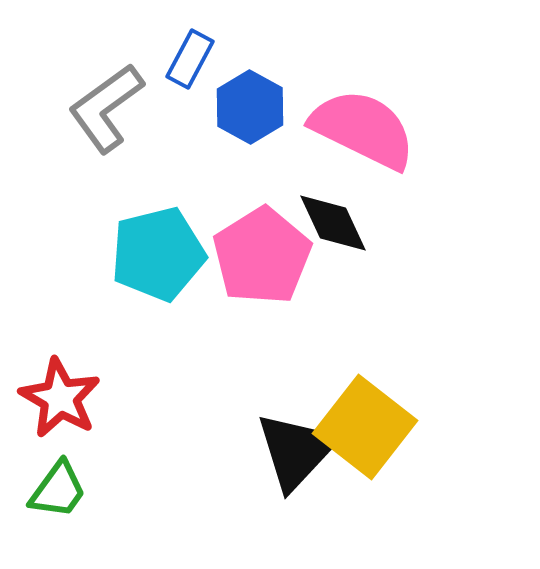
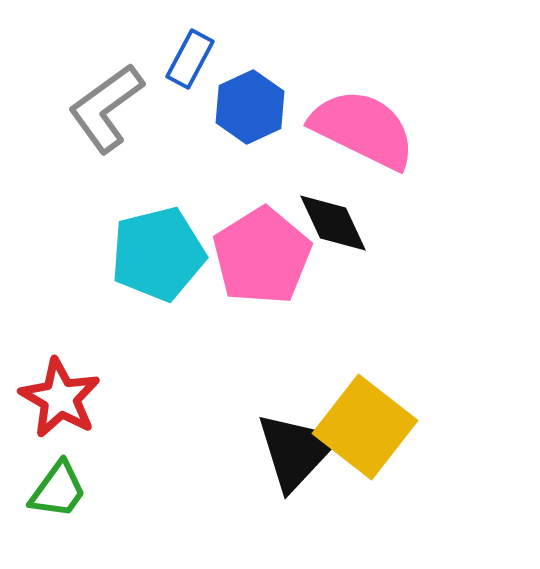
blue hexagon: rotated 6 degrees clockwise
